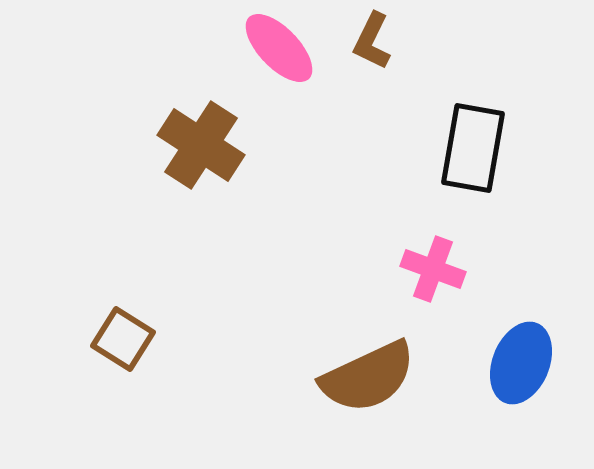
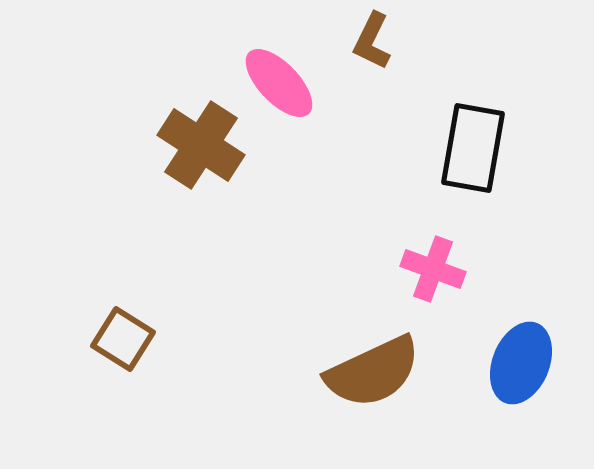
pink ellipse: moved 35 px down
brown semicircle: moved 5 px right, 5 px up
